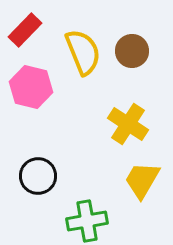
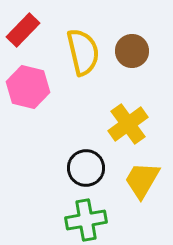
red rectangle: moved 2 px left
yellow semicircle: rotated 9 degrees clockwise
pink hexagon: moved 3 px left
yellow cross: rotated 21 degrees clockwise
black circle: moved 48 px right, 8 px up
green cross: moved 1 px left, 1 px up
